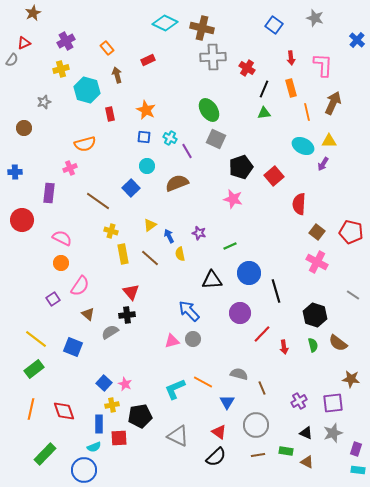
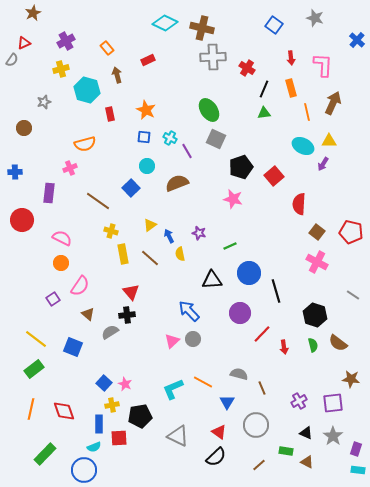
pink triangle at (172, 341): rotated 28 degrees counterclockwise
cyan L-shape at (175, 389): moved 2 px left
gray star at (333, 433): moved 3 px down; rotated 18 degrees counterclockwise
brown line at (258, 455): moved 1 px right, 10 px down; rotated 32 degrees counterclockwise
